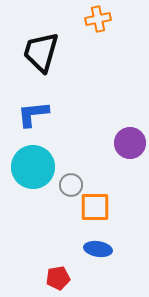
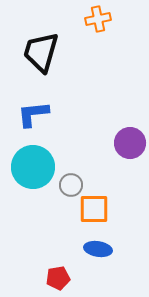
orange square: moved 1 px left, 2 px down
